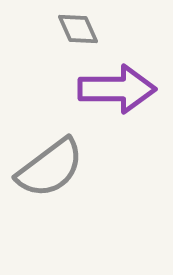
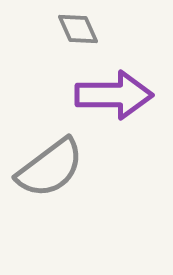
purple arrow: moved 3 px left, 6 px down
